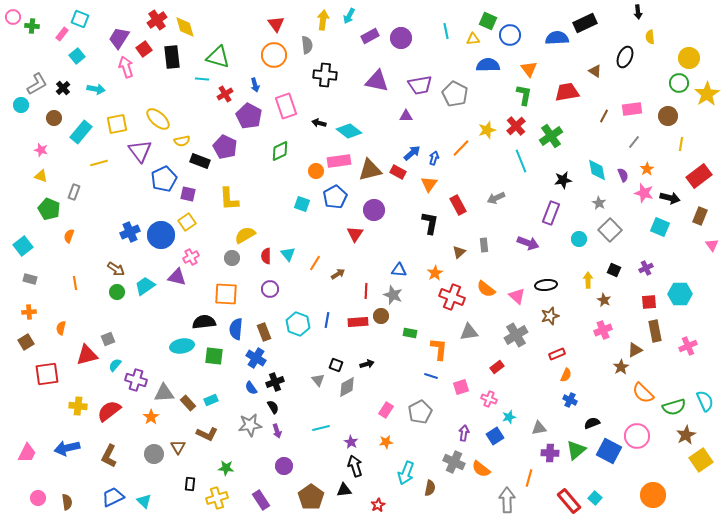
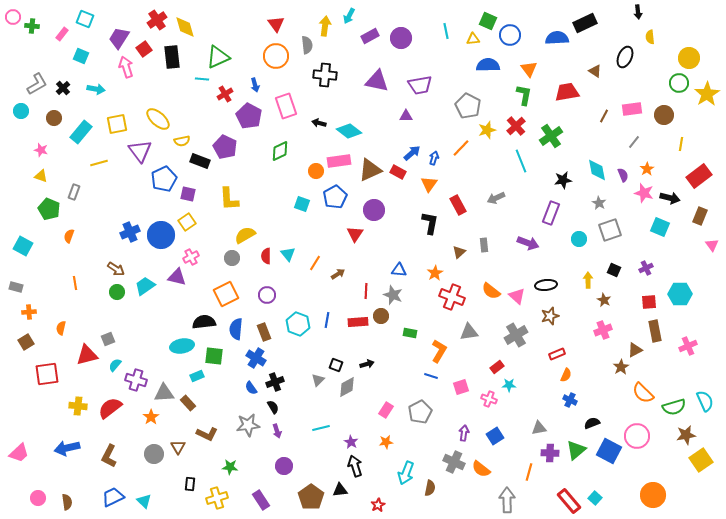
cyan square at (80, 19): moved 5 px right
yellow arrow at (323, 20): moved 2 px right, 6 px down
orange circle at (274, 55): moved 2 px right, 1 px down
cyan square at (77, 56): moved 4 px right; rotated 28 degrees counterclockwise
green triangle at (218, 57): rotated 40 degrees counterclockwise
gray pentagon at (455, 94): moved 13 px right, 12 px down
cyan circle at (21, 105): moved 6 px down
brown circle at (668, 116): moved 4 px left, 1 px up
brown triangle at (370, 170): rotated 10 degrees counterclockwise
gray square at (610, 230): rotated 25 degrees clockwise
cyan square at (23, 246): rotated 24 degrees counterclockwise
gray rectangle at (30, 279): moved 14 px left, 8 px down
purple circle at (270, 289): moved 3 px left, 6 px down
orange semicircle at (486, 289): moved 5 px right, 2 px down
orange square at (226, 294): rotated 30 degrees counterclockwise
orange L-shape at (439, 349): moved 2 px down; rotated 25 degrees clockwise
gray triangle at (318, 380): rotated 24 degrees clockwise
cyan rectangle at (211, 400): moved 14 px left, 24 px up
red semicircle at (109, 411): moved 1 px right, 3 px up
cyan star at (509, 417): moved 32 px up; rotated 16 degrees clockwise
gray star at (250, 425): moved 2 px left
brown star at (686, 435): rotated 18 degrees clockwise
pink trapezoid at (27, 453): moved 8 px left; rotated 20 degrees clockwise
green star at (226, 468): moved 4 px right, 1 px up
orange line at (529, 478): moved 6 px up
black triangle at (344, 490): moved 4 px left
